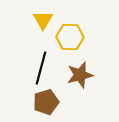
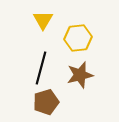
yellow hexagon: moved 8 px right, 1 px down; rotated 8 degrees counterclockwise
